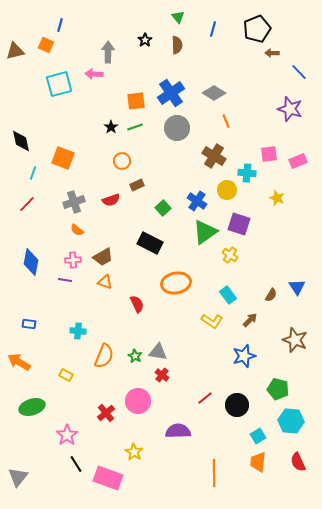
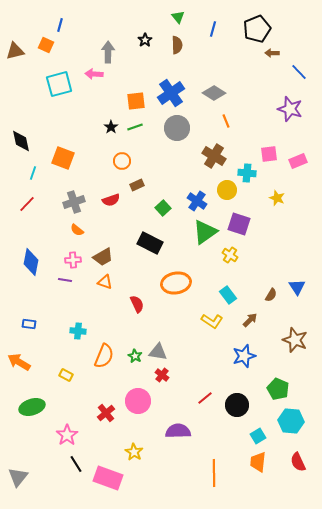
green pentagon at (278, 389): rotated 10 degrees clockwise
